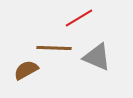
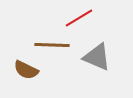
brown line: moved 2 px left, 3 px up
brown semicircle: rotated 125 degrees counterclockwise
